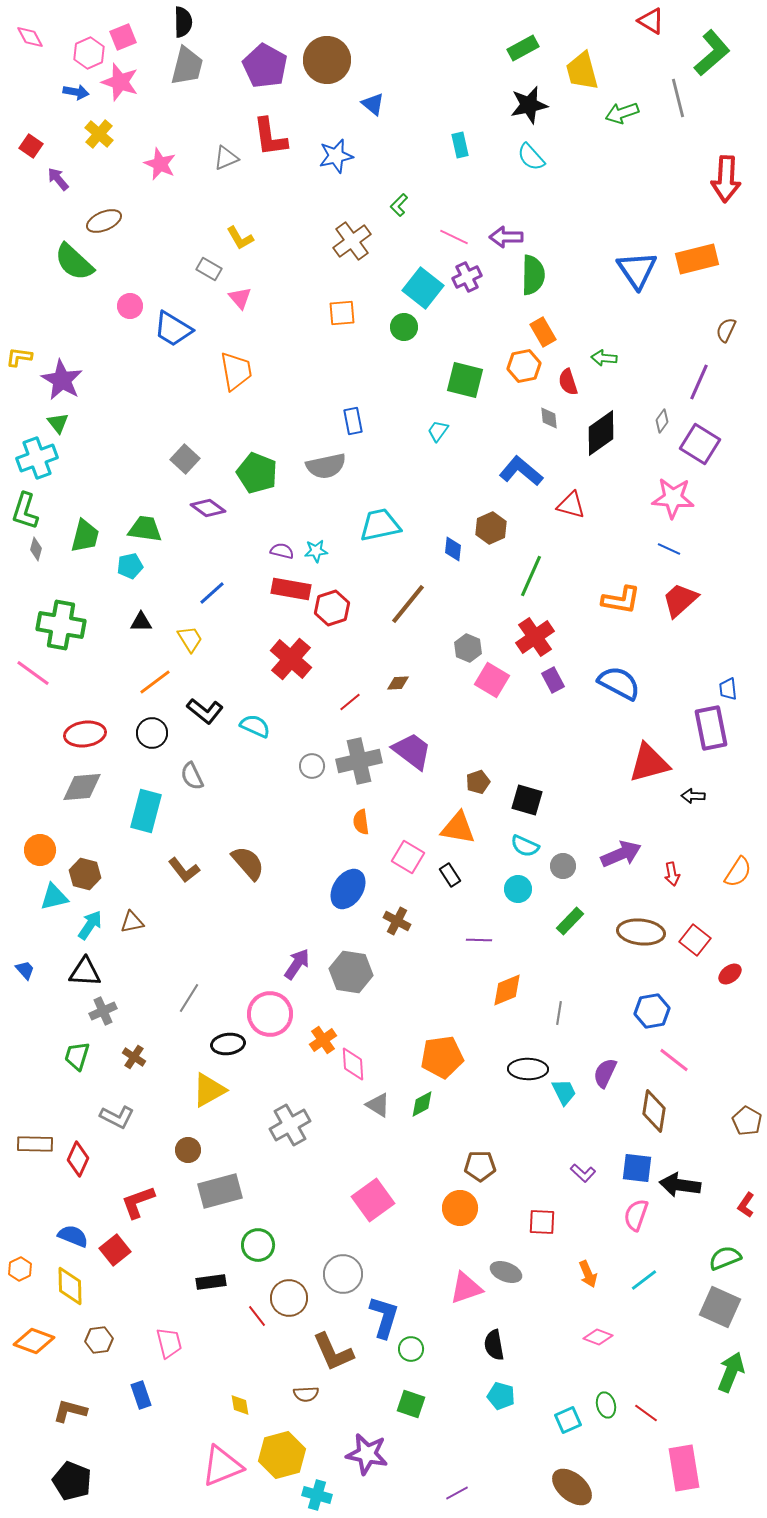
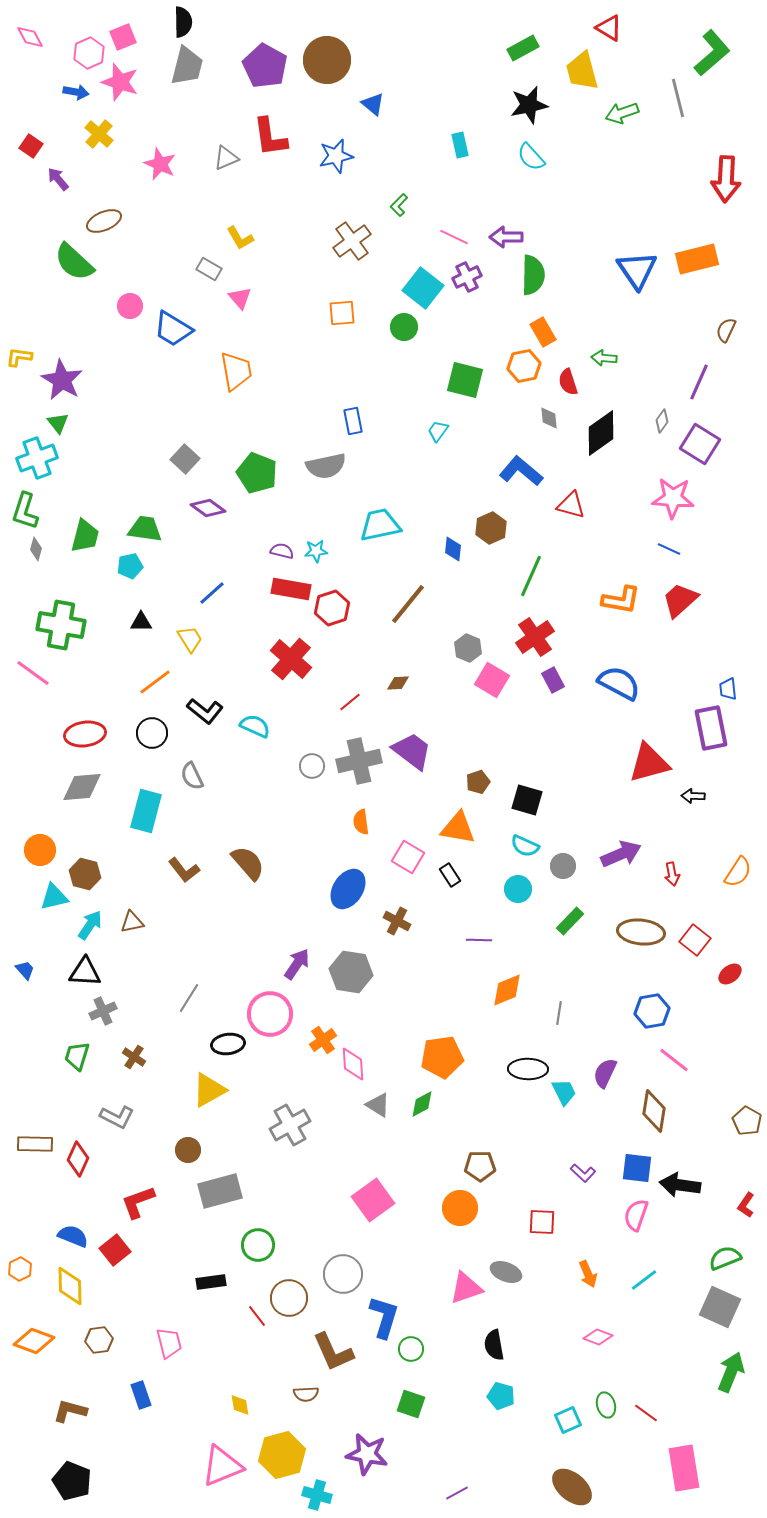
red triangle at (651, 21): moved 42 px left, 7 px down
